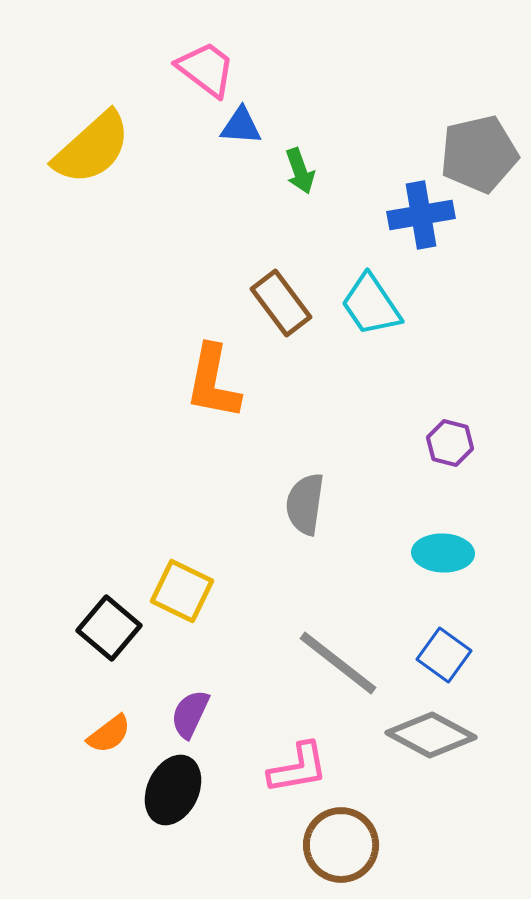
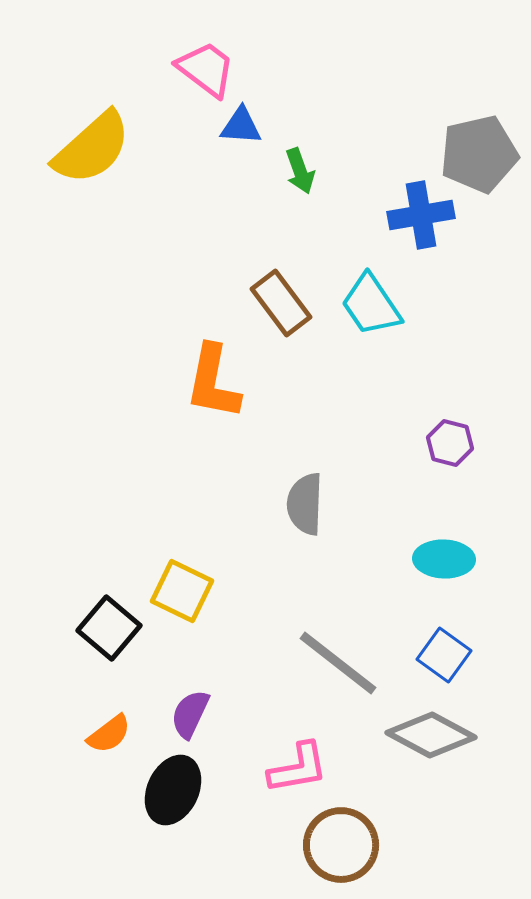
gray semicircle: rotated 6 degrees counterclockwise
cyan ellipse: moved 1 px right, 6 px down
